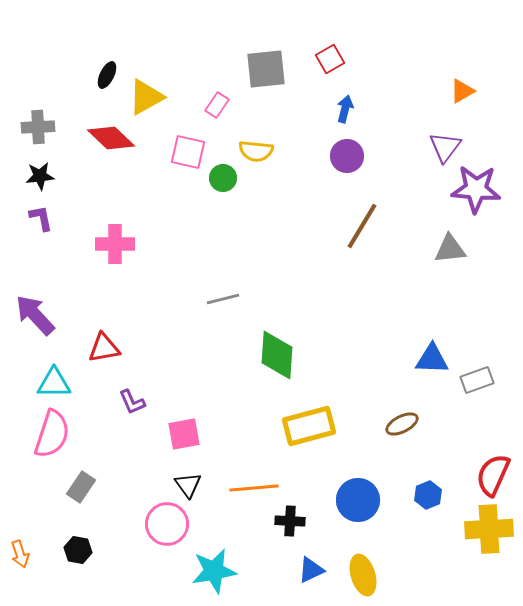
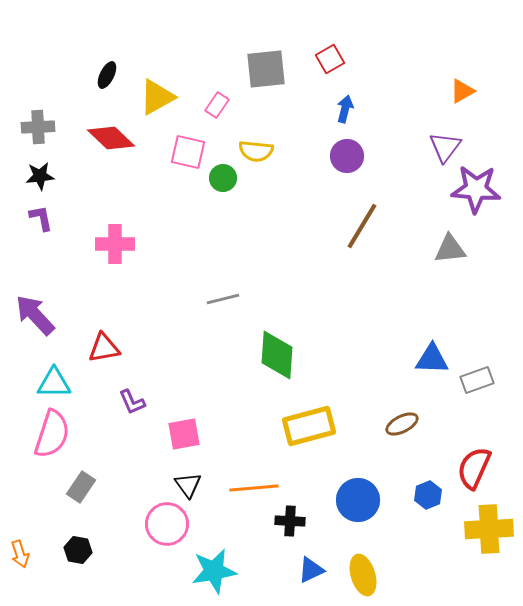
yellow triangle at (146, 97): moved 11 px right
red semicircle at (493, 475): moved 19 px left, 7 px up
